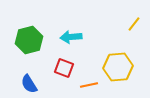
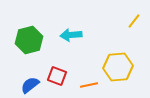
yellow line: moved 3 px up
cyan arrow: moved 2 px up
red square: moved 7 px left, 8 px down
blue semicircle: moved 1 px right, 1 px down; rotated 84 degrees clockwise
